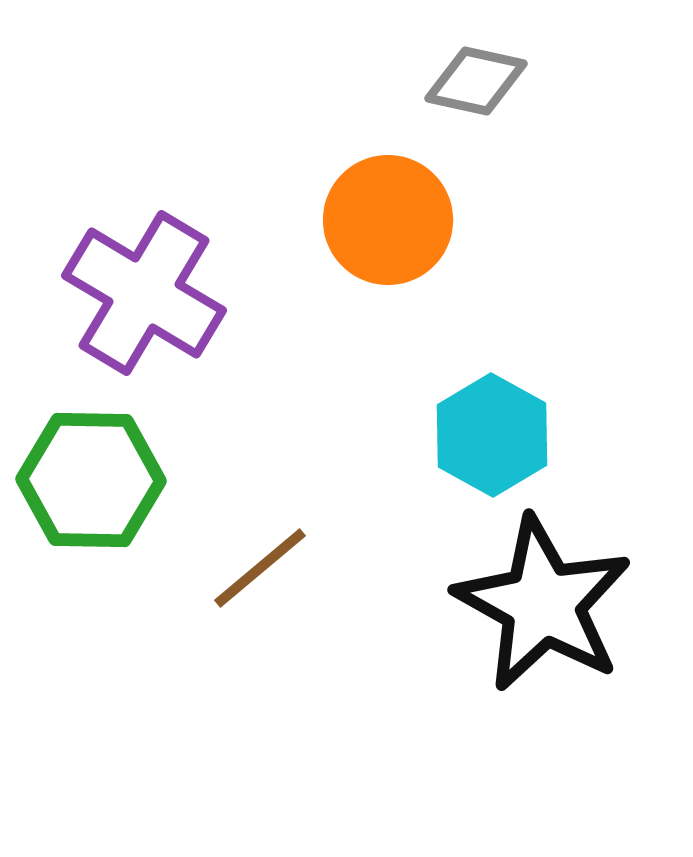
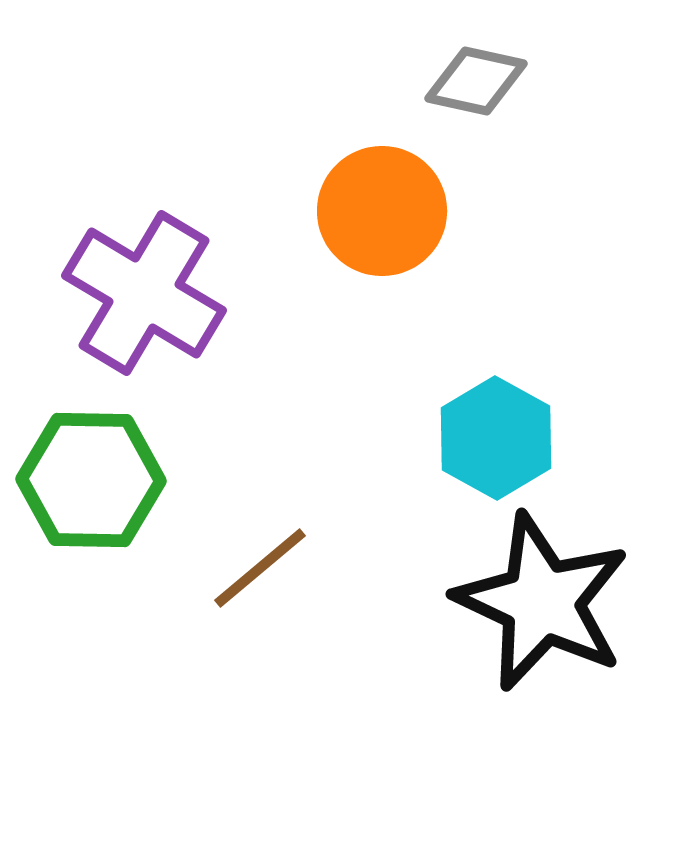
orange circle: moved 6 px left, 9 px up
cyan hexagon: moved 4 px right, 3 px down
black star: moved 1 px left, 2 px up; rotated 4 degrees counterclockwise
